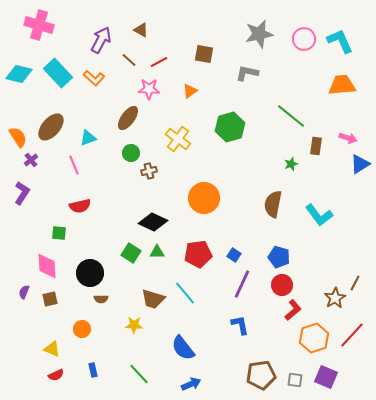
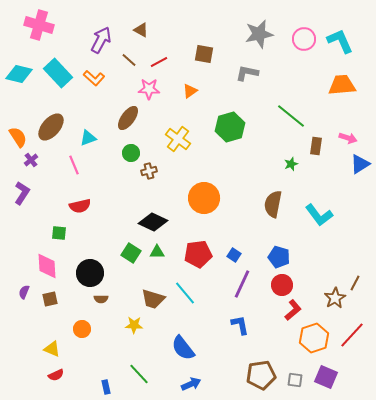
blue rectangle at (93, 370): moved 13 px right, 17 px down
